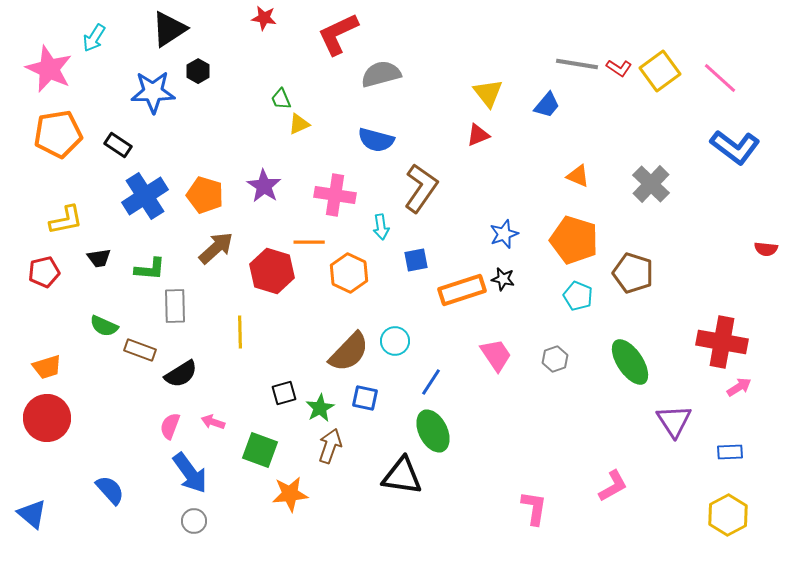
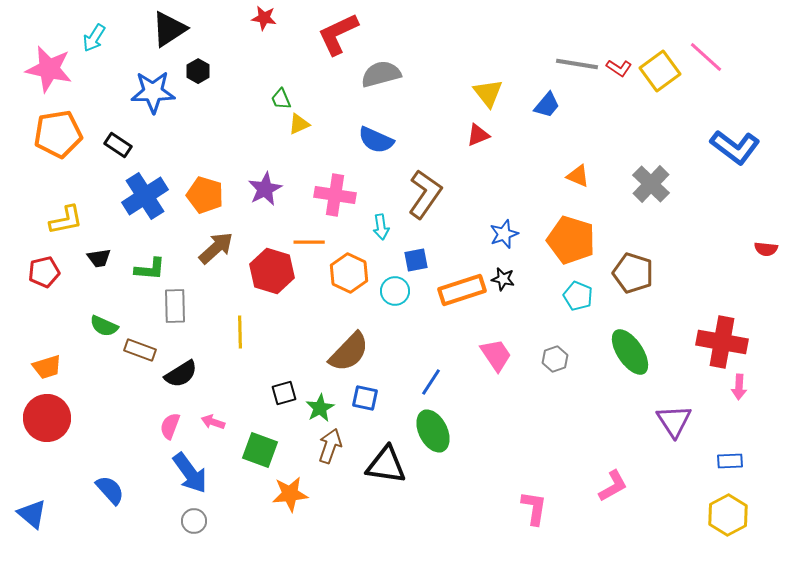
pink star at (49, 69): rotated 12 degrees counterclockwise
pink line at (720, 78): moved 14 px left, 21 px up
blue semicircle at (376, 140): rotated 9 degrees clockwise
purple star at (264, 186): moved 1 px right, 3 px down; rotated 12 degrees clockwise
brown L-shape at (421, 188): moved 4 px right, 6 px down
orange pentagon at (574, 240): moved 3 px left
cyan circle at (395, 341): moved 50 px up
green ellipse at (630, 362): moved 10 px up
pink arrow at (739, 387): rotated 125 degrees clockwise
blue rectangle at (730, 452): moved 9 px down
black triangle at (402, 476): moved 16 px left, 11 px up
